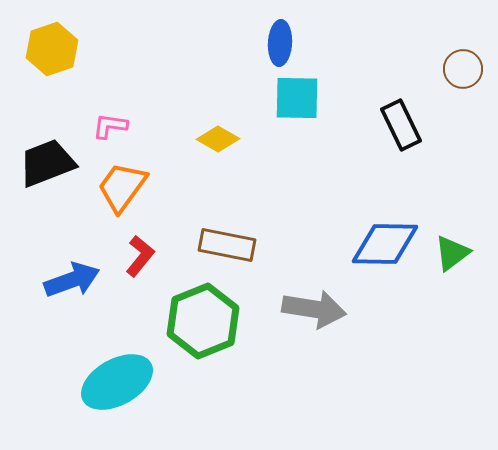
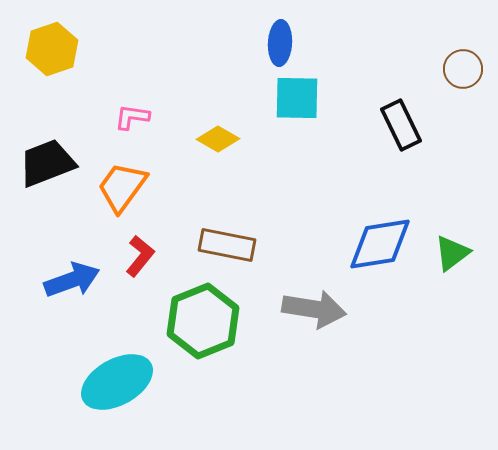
pink L-shape: moved 22 px right, 9 px up
blue diamond: moved 5 px left; rotated 10 degrees counterclockwise
